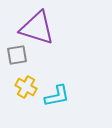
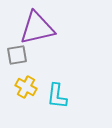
purple triangle: rotated 30 degrees counterclockwise
cyan L-shape: rotated 108 degrees clockwise
